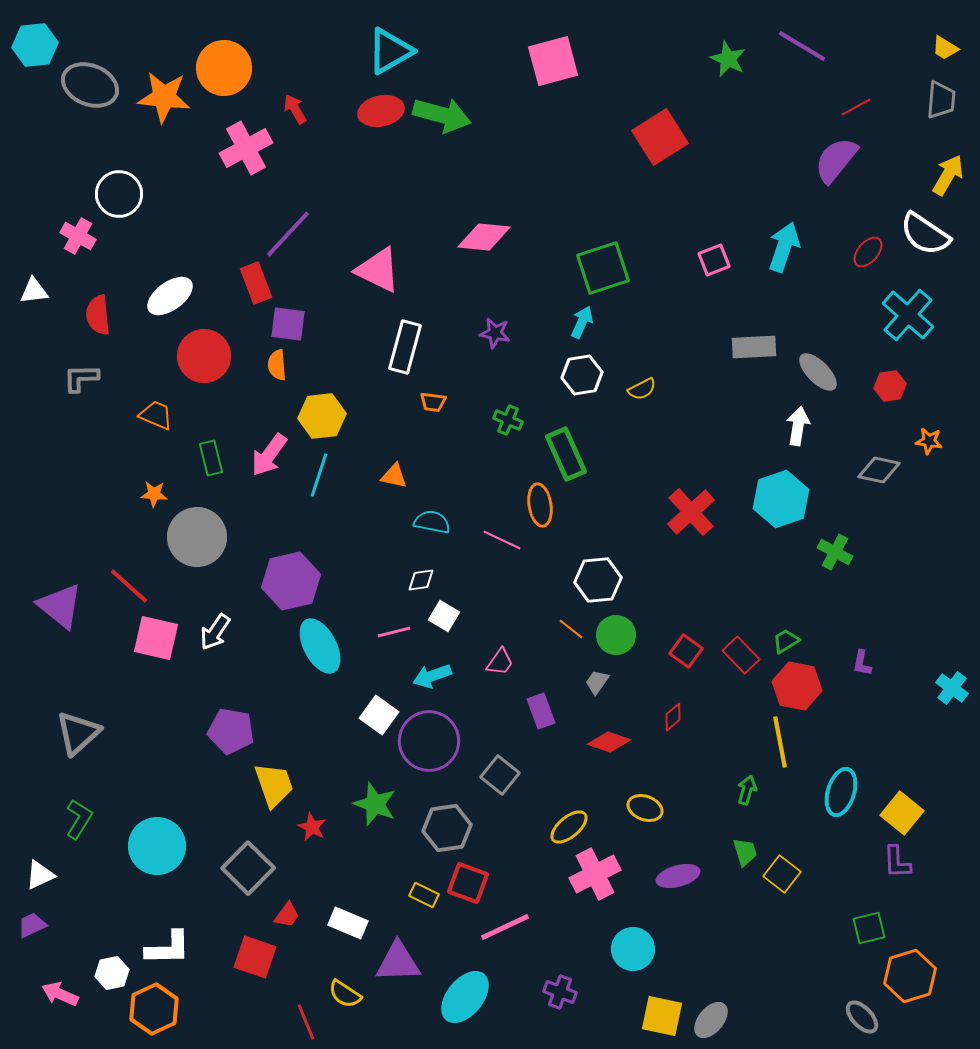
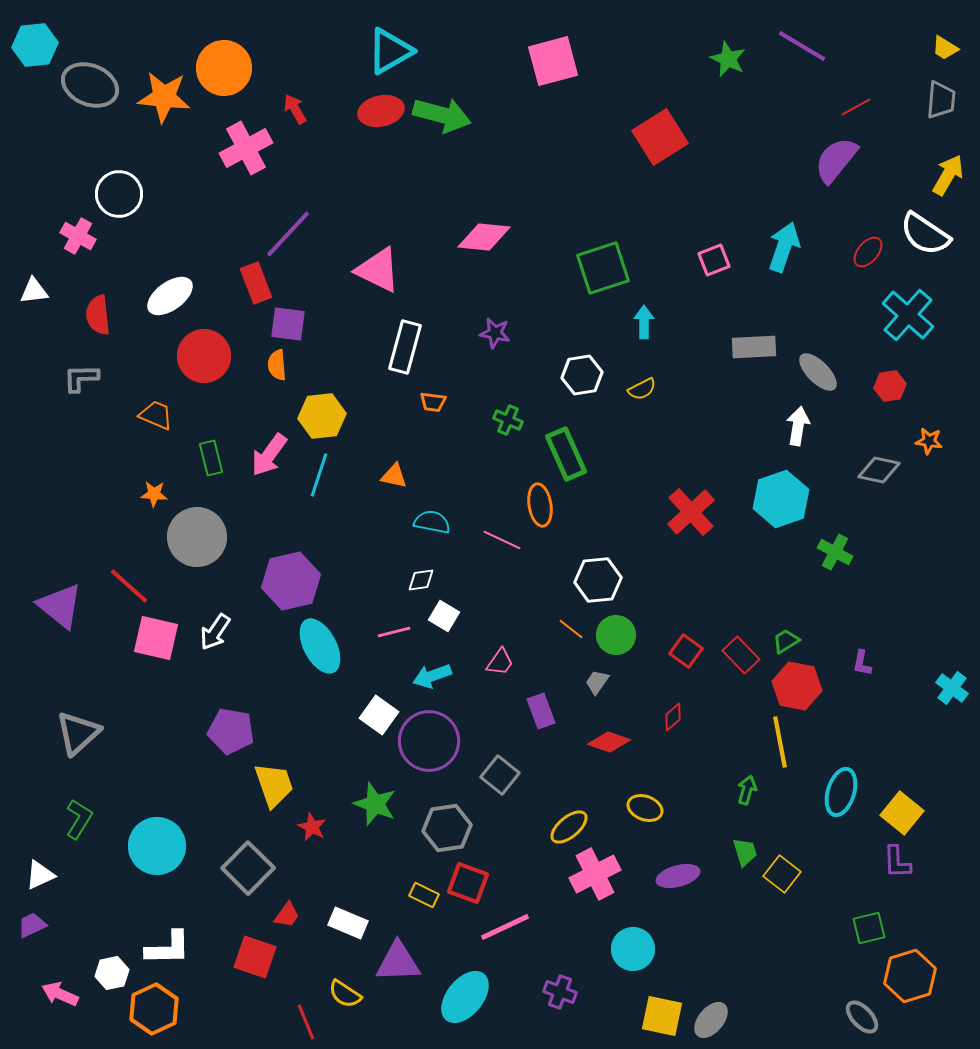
cyan arrow at (582, 322): moved 62 px right; rotated 24 degrees counterclockwise
